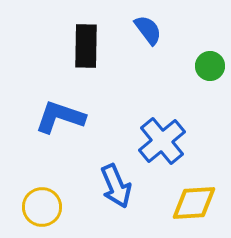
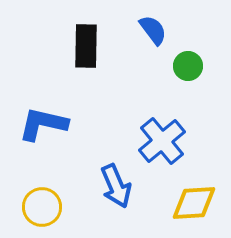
blue semicircle: moved 5 px right
green circle: moved 22 px left
blue L-shape: moved 17 px left, 7 px down; rotated 6 degrees counterclockwise
